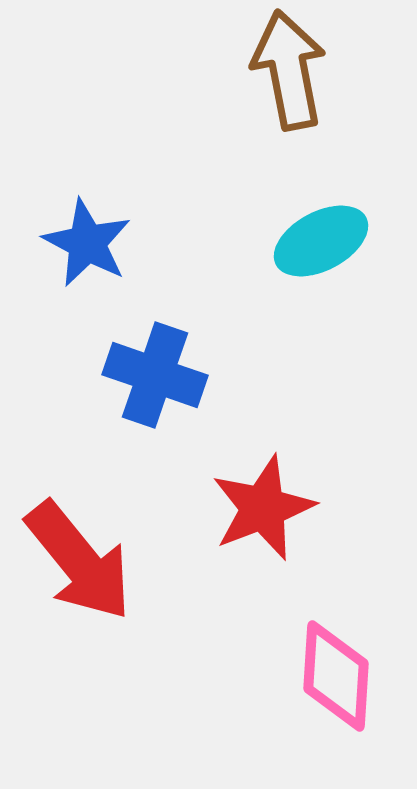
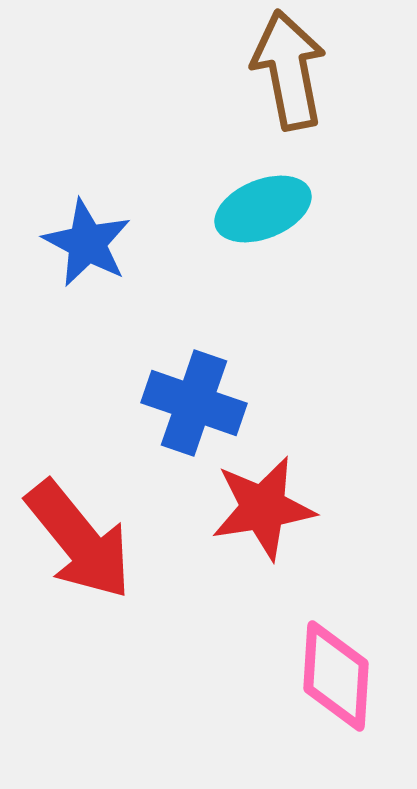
cyan ellipse: moved 58 px left, 32 px up; rotated 6 degrees clockwise
blue cross: moved 39 px right, 28 px down
red star: rotated 12 degrees clockwise
red arrow: moved 21 px up
